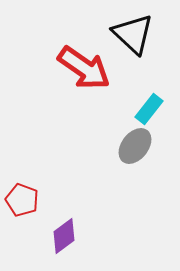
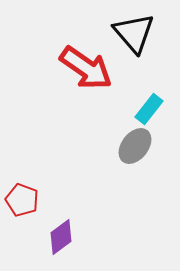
black triangle: moved 1 px right, 1 px up; rotated 6 degrees clockwise
red arrow: moved 2 px right
purple diamond: moved 3 px left, 1 px down
